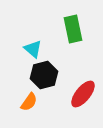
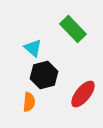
green rectangle: rotated 32 degrees counterclockwise
cyan triangle: moved 1 px up
orange semicircle: rotated 30 degrees counterclockwise
